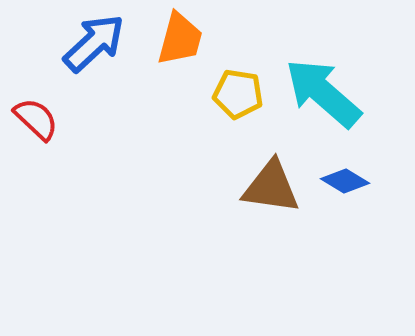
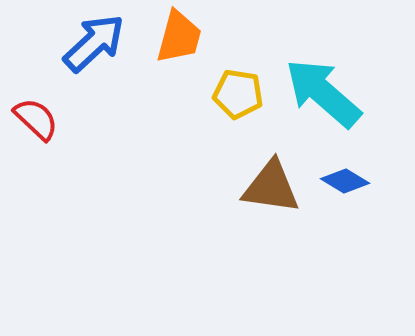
orange trapezoid: moved 1 px left, 2 px up
